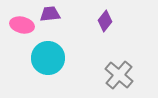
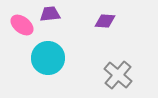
purple diamond: rotated 55 degrees clockwise
pink ellipse: rotated 25 degrees clockwise
gray cross: moved 1 px left
